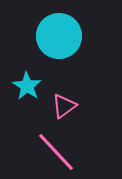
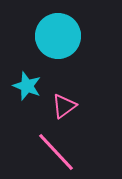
cyan circle: moved 1 px left
cyan star: rotated 12 degrees counterclockwise
